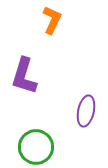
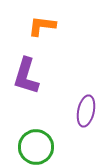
orange L-shape: moved 10 px left, 6 px down; rotated 108 degrees counterclockwise
purple L-shape: moved 2 px right
